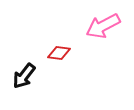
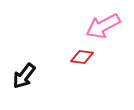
red diamond: moved 23 px right, 4 px down
